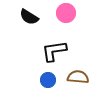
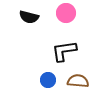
black semicircle: rotated 18 degrees counterclockwise
black L-shape: moved 10 px right
brown semicircle: moved 4 px down
